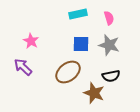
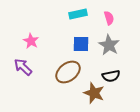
gray star: rotated 15 degrees clockwise
